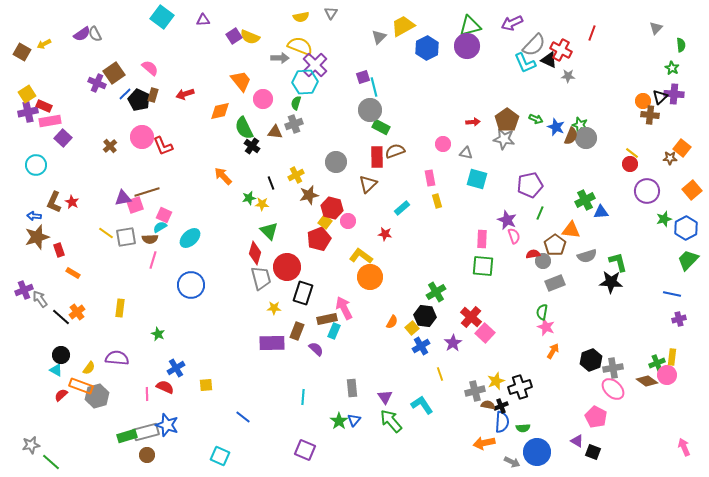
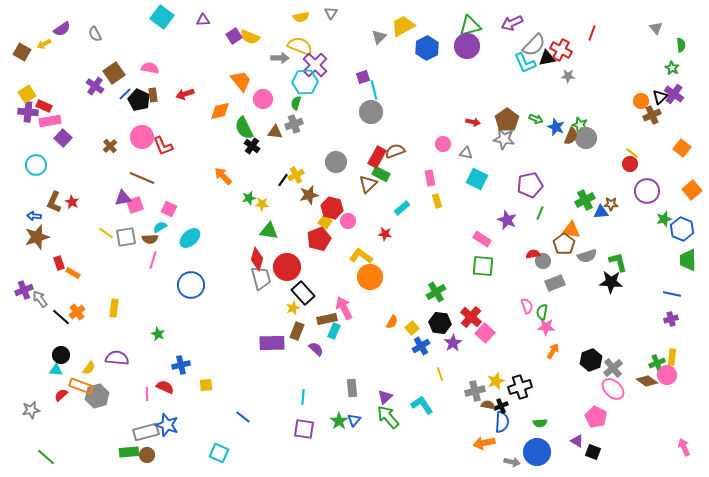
gray triangle at (656, 28): rotated 24 degrees counterclockwise
purple semicircle at (82, 34): moved 20 px left, 5 px up
black triangle at (549, 60): moved 2 px left, 2 px up; rotated 36 degrees counterclockwise
pink semicircle at (150, 68): rotated 30 degrees counterclockwise
purple cross at (97, 83): moved 2 px left, 3 px down; rotated 12 degrees clockwise
cyan line at (374, 87): moved 3 px down
purple cross at (674, 94): rotated 30 degrees clockwise
brown rectangle at (153, 95): rotated 24 degrees counterclockwise
orange circle at (643, 101): moved 2 px left
gray circle at (370, 110): moved 1 px right, 2 px down
purple cross at (28, 112): rotated 18 degrees clockwise
brown cross at (650, 115): moved 2 px right; rotated 30 degrees counterclockwise
red arrow at (473, 122): rotated 16 degrees clockwise
green rectangle at (381, 127): moved 47 px down
red rectangle at (377, 157): rotated 30 degrees clockwise
brown star at (670, 158): moved 59 px left, 46 px down
cyan square at (477, 179): rotated 10 degrees clockwise
black line at (271, 183): moved 12 px right, 3 px up; rotated 56 degrees clockwise
brown line at (147, 192): moved 5 px left, 14 px up; rotated 40 degrees clockwise
pink square at (164, 215): moved 5 px right, 6 px up
blue hexagon at (686, 228): moved 4 px left, 1 px down; rotated 10 degrees counterclockwise
green triangle at (269, 231): rotated 36 degrees counterclockwise
pink semicircle at (514, 236): moved 13 px right, 70 px down
pink rectangle at (482, 239): rotated 60 degrees counterclockwise
brown pentagon at (555, 245): moved 9 px right, 1 px up
red rectangle at (59, 250): moved 13 px down
red diamond at (255, 253): moved 2 px right, 6 px down
green trapezoid at (688, 260): rotated 45 degrees counterclockwise
black rectangle at (303, 293): rotated 60 degrees counterclockwise
yellow rectangle at (120, 308): moved 6 px left
yellow star at (274, 308): moved 19 px right; rotated 24 degrees counterclockwise
black hexagon at (425, 316): moved 15 px right, 7 px down
purple cross at (679, 319): moved 8 px left
pink star at (546, 327): rotated 18 degrees counterclockwise
blue cross at (176, 368): moved 5 px right, 3 px up; rotated 18 degrees clockwise
gray cross at (613, 368): rotated 30 degrees counterclockwise
cyan triangle at (56, 370): rotated 24 degrees counterclockwise
purple triangle at (385, 397): rotated 21 degrees clockwise
green arrow at (391, 421): moved 3 px left, 4 px up
green semicircle at (523, 428): moved 17 px right, 5 px up
green rectangle at (127, 436): moved 2 px right, 16 px down; rotated 12 degrees clockwise
gray star at (31, 445): moved 35 px up
purple square at (305, 450): moved 1 px left, 21 px up; rotated 15 degrees counterclockwise
cyan square at (220, 456): moved 1 px left, 3 px up
green line at (51, 462): moved 5 px left, 5 px up
gray arrow at (512, 462): rotated 14 degrees counterclockwise
